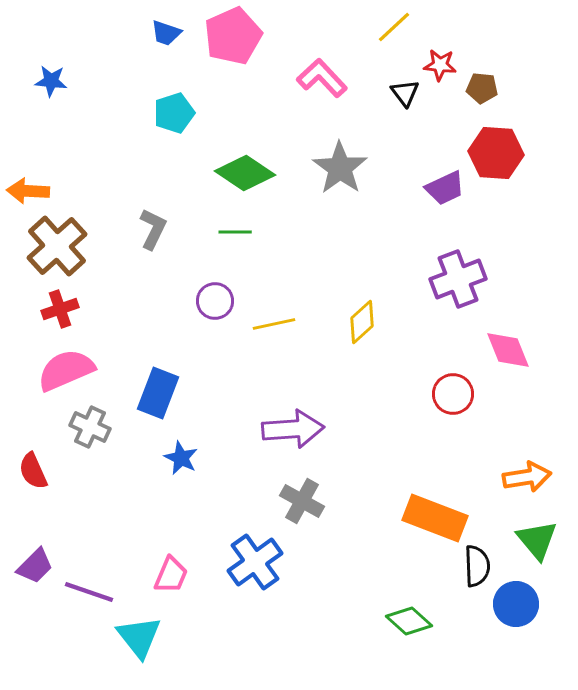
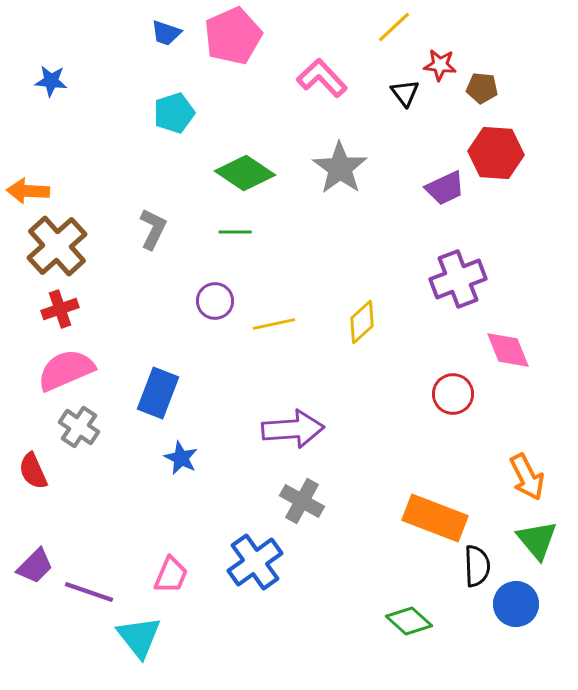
gray cross at (90, 427): moved 11 px left; rotated 9 degrees clockwise
orange arrow at (527, 477): rotated 72 degrees clockwise
